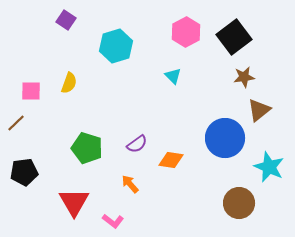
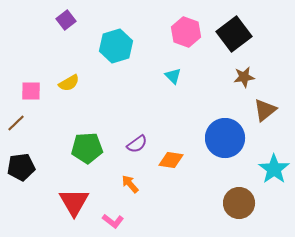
purple square: rotated 18 degrees clockwise
pink hexagon: rotated 12 degrees counterclockwise
black square: moved 3 px up
yellow semicircle: rotated 40 degrees clockwise
brown triangle: moved 6 px right
green pentagon: rotated 20 degrees counterclockwise
cyan star: moved 5 px right, 2 px down; rotated 12 degrees clockwise
black pentagon: moved 3 px left, 5 px up
